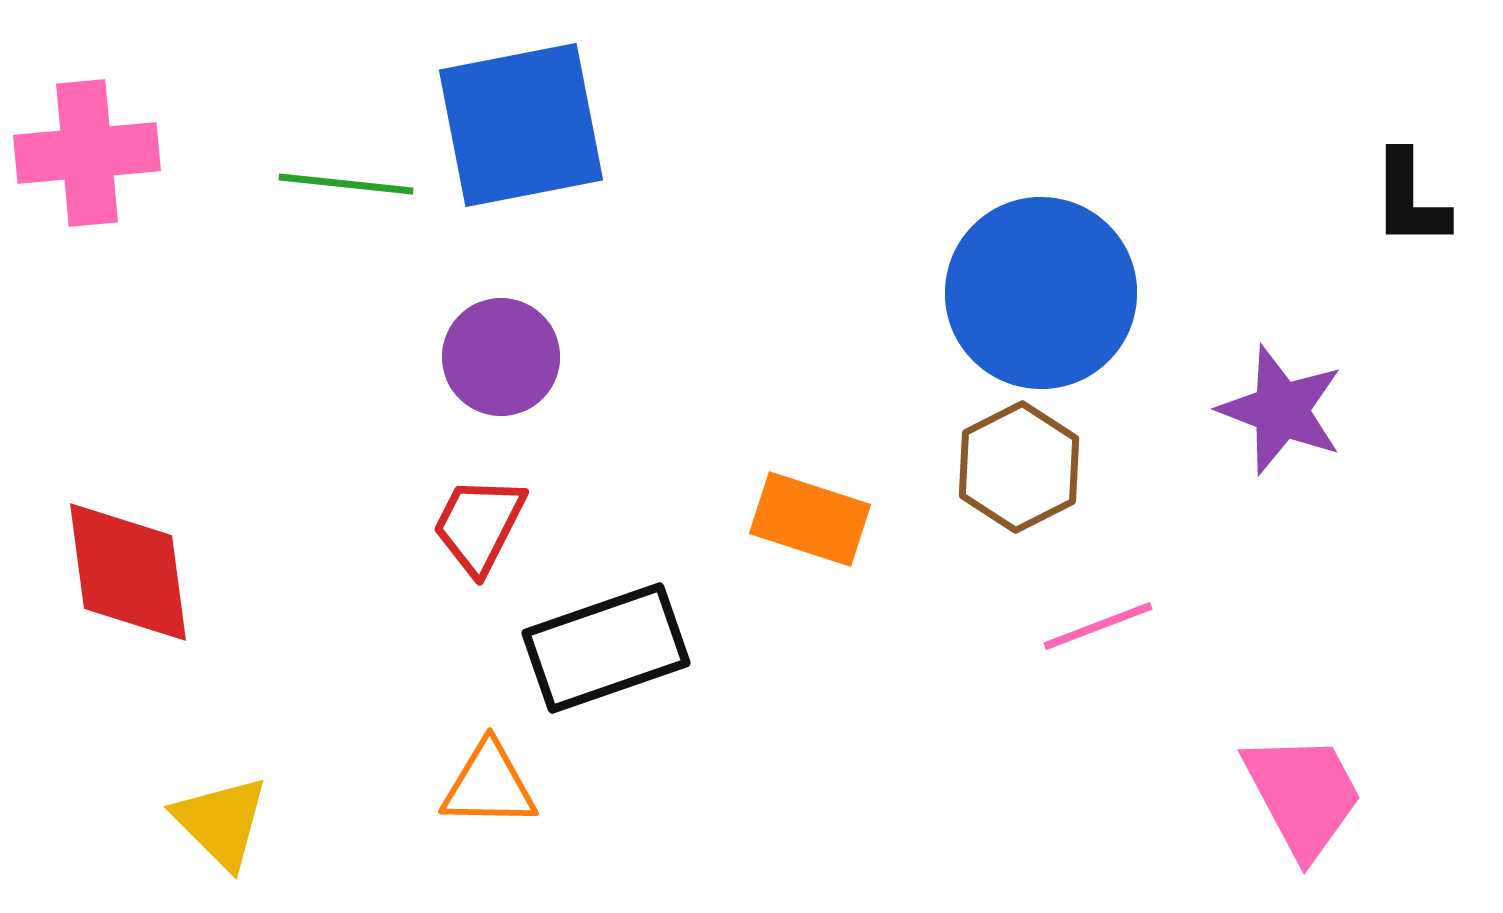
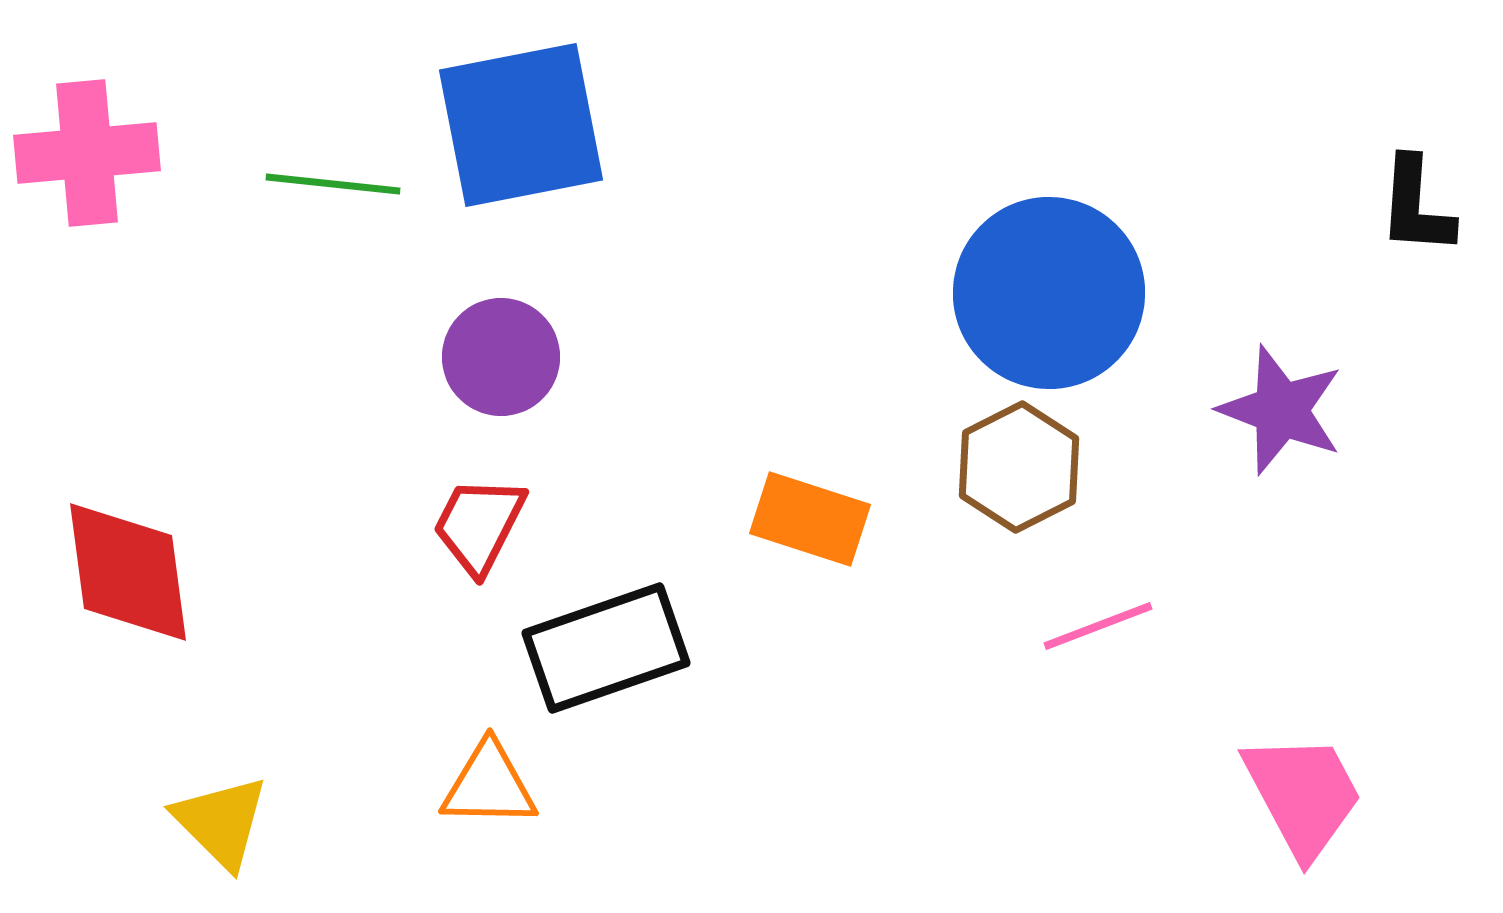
green line: moved 13 px left
black L-shape: moved 6 px right, 7 px down; rotated 4 degrees clockwise
blue circle: moved 8 px right
